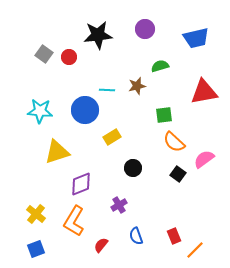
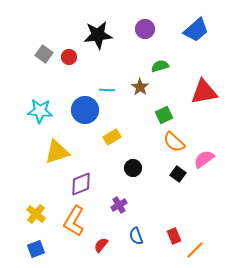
blue trapezoid: moved 8 px up; rotated 28 degrees counterclockwise
brown star: moved 3 px right, 1 px down; rotated 24 degrees counterclockwise
green square: rotated 18 degrees counterclockwise
